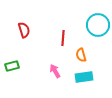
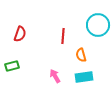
red semicircle: moved 4 px left, 4 px down; rotated 35 degrees clockwise
red line: moved 2 px up
pink arrow: moved 5 px down
